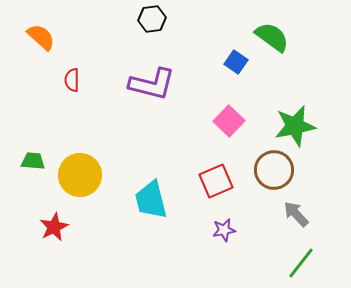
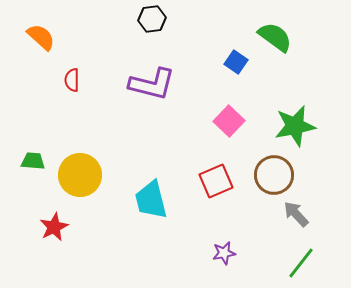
green semicircle: moved 3 px right
brown circle: moved 5 px down
purple star: moved 23 px down
